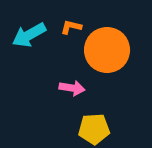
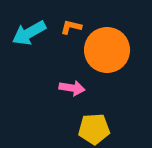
cyan arrow: moved 2 px up
